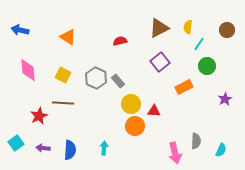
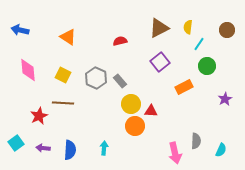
gray rectangle: moved 2 px right
red triangle: moved 3 px left
